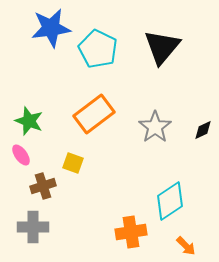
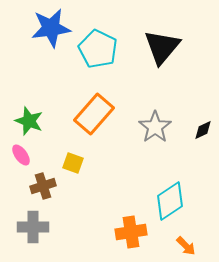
orange rectangle: rotated 12 degrees counterclockwise
